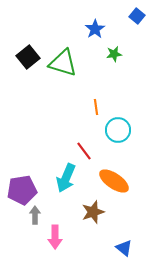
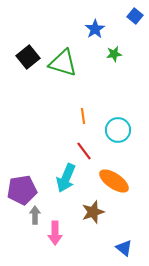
blue square: moved 2 px left
orange line: moved 13 px left, 9 px down
pink arrow: moved 4 px up
